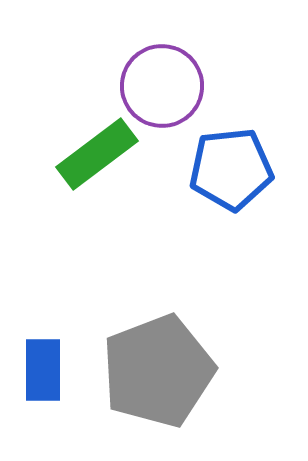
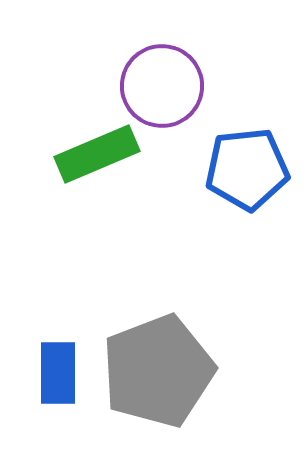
green rectangle: rotated 14 degrees clockwise
blue pentagon: moved 16 px right
blue rectangle: moved 15 px right, 3 px down
